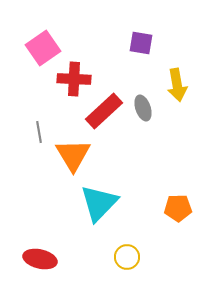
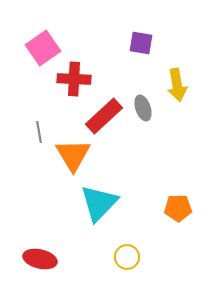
red rectangle: moved 5 px down
